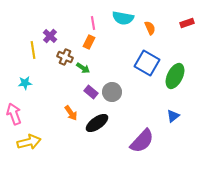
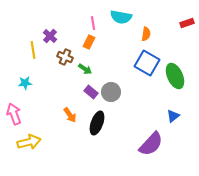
cyan semicircle: moved 2 px left, 1 px up
orange semicircle: moved 4 px left, 6 px down; rotated 32 degrees clockwise
green arrow: moved 2 px right, 1 px down
green ellipse: rotated 50 degrees counterclockwise
gray circle: moved 1 px left
orange arrow: moved 1 px left, 2 px down
black ellipse: rotated 35 degrees counterclockwise
purple semicircle: moved 9 px right, 3 px down
